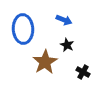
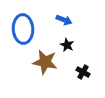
brown star: rotated 30 degrees counterclockwise
